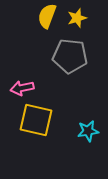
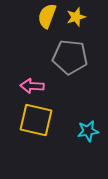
yellow star: moved 1 px left, 1 px up
gray pentagon: moved 1 px down
pink arrow: moved 10 px right, 2 px up; rotated 15 degrees clockwise
